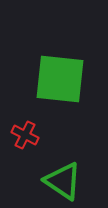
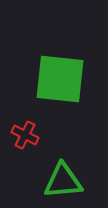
green triangle: rotated 39 degrees counterclockwise
